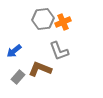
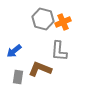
gray hexagon: rotated 20 degrees clockwise
gray L-shape: rotated 25 degrees clockwise
gray rectangle: rotated 32 degrees counterclockwise
